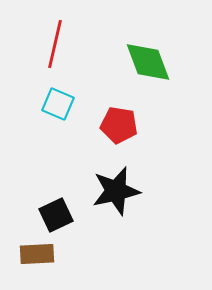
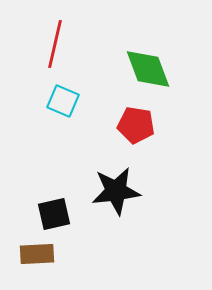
green diamond: moved 7 px down
cyan square: moved 5 px right, 3 px up
red pentagon: moved 17 px right
black star: rotated 6 degrees clockwise
black square: moved 2 px left, 1 px up; rotated 12 degrees clockwise
